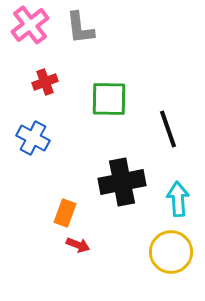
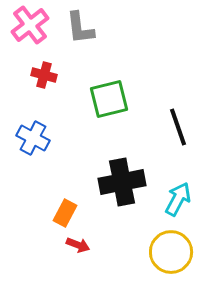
red cross: moved 1 px left, 7 px up; rotated 35 degrees clockwise
green square: rotated 15 degrees counterclockwise
black line: moved 10 px right, 2 px up
cyan arrow: rotated 32 degrees clockwise
orange rectangle: rotated 8 degrees clockwise
